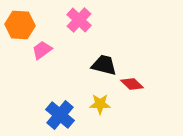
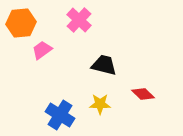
orange hexagon: moved 1 px right, 2 px up; rotated 8 degrees counterclockwise
red diamond: moved 11 px right, 10 px down
blue cross: rotated 8 degrees counterclockwise
